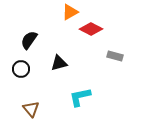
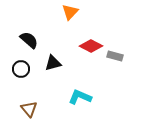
orange triangle: rotated 18 degrees counterclockwise
red diamond: moved 17 px down
black semicircle: rotated 96 degrees clockwise
black triangle: moved 6 px left
cyan L-shape: rotated 35 degrees clockwise
brown triangle: moved 2 px left
